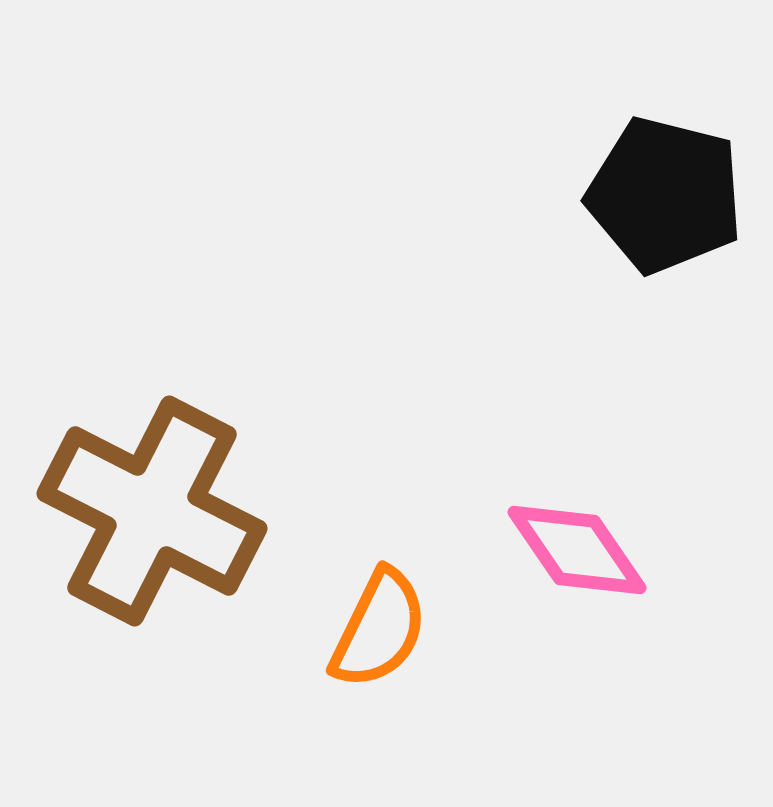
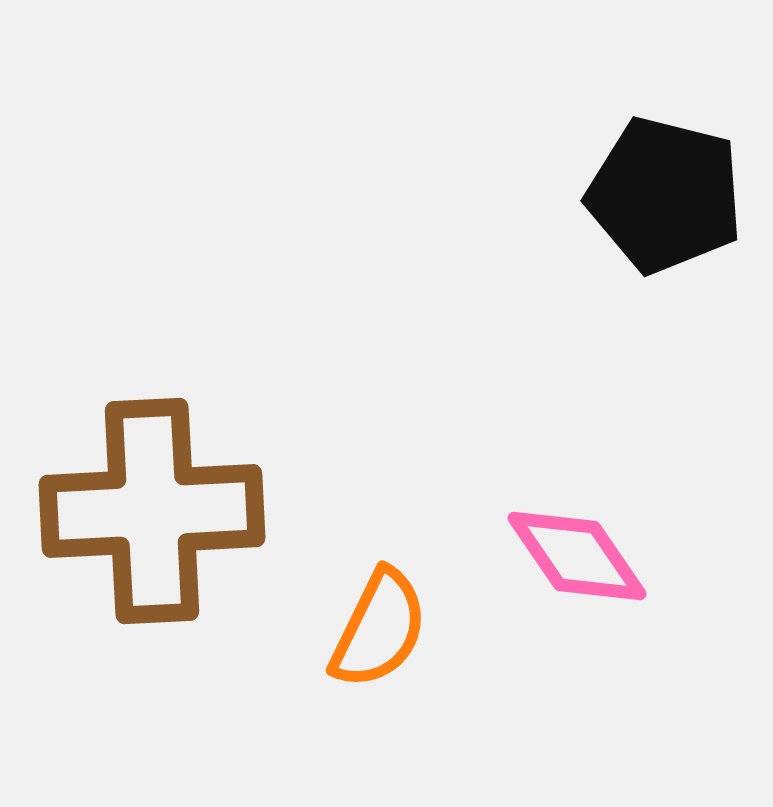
brown cross: rotated 30 degrees counterclockwise
pink diamond: moved 6 px down
